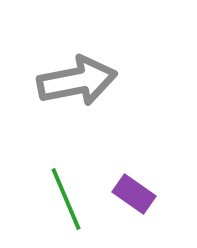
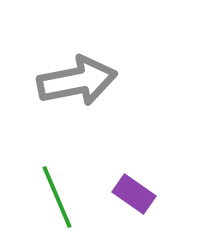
green line: moved 9 px left, 2 px up
